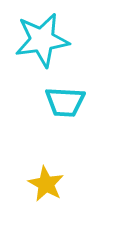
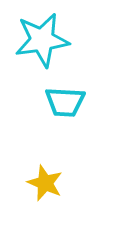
yellow star: moved 1 px left, 1 px up; rotated 6 degrees counterclockwise
